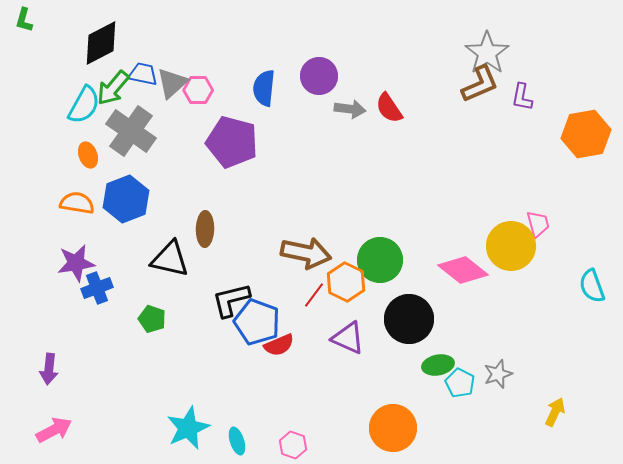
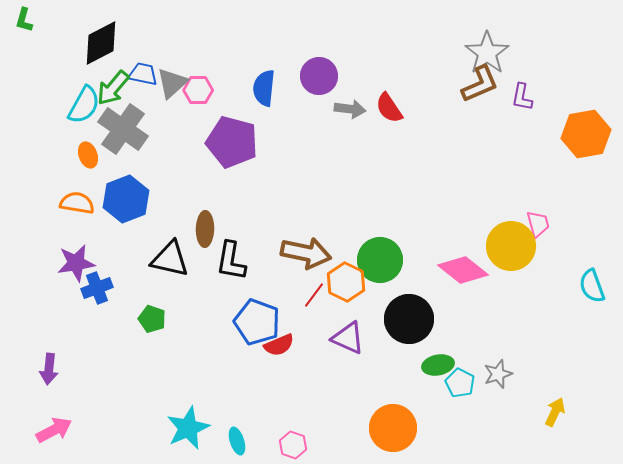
gray cross at (131, 131): moved 8 px left, 2 px up
black L-shape at (231, 300): moved 39 px up; rotated 66 degrees counterclockwise
